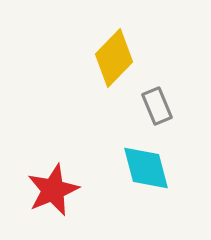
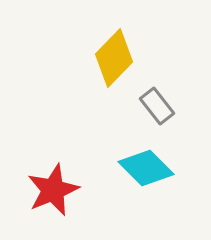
gray rectangle: rotated 15 degrees counterclockwise
cyan diamond: rotated 30 degrees counterclockwise
